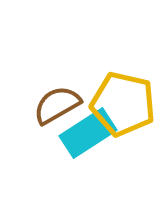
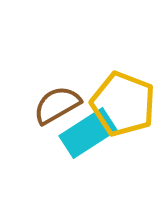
yellow pentagon: rotated 8 degrees clockwise
